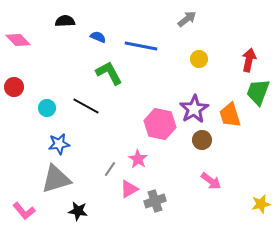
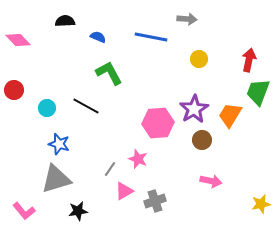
gray arrow: rotated 42 degrees clockwise
blue line: moved 10 px right, 9 px up
red circle: moved 3 px down
orange trapezoid: rotated 48 degrees clockwise
pink hexagon: moved 2 px left, 1 px up; rotated 16 degrees counterclockwise
blue star: rotated 25 degrees clockwise
pink star: rotated 12 degrees counterclockwise
pink arrow: rotated 25 degrees counterclockwise
pink triangle: moved 5 px left, 2 px down
black star: rotated 18 degrees counterclockwise
